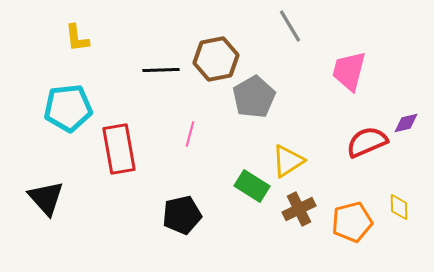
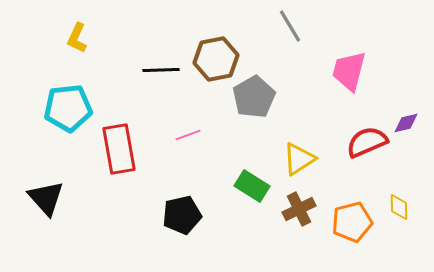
yellow L-shape: rotated 32 degrees clockwise
pink line: moved 2 px left, 1 px down; rotated 55 degrees clockwise
yellow triangle: moved 11 px right, 2 px up
